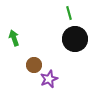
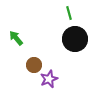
green arrow: moved 2 px right; rotated 21 degrees counterclockwise
